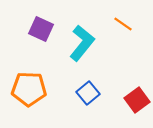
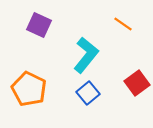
purple square: moved 2 px left, 4 px up
cyan L-shape: moved 4 px right, 12 px down
orange pentagon: rotated 24 degrees clockwise
red square: moved 17 px up
